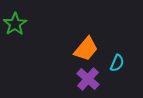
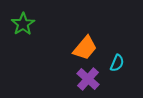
green star: moved 8 px right
orange trapezoid: moved 1 px left, 1 px up
